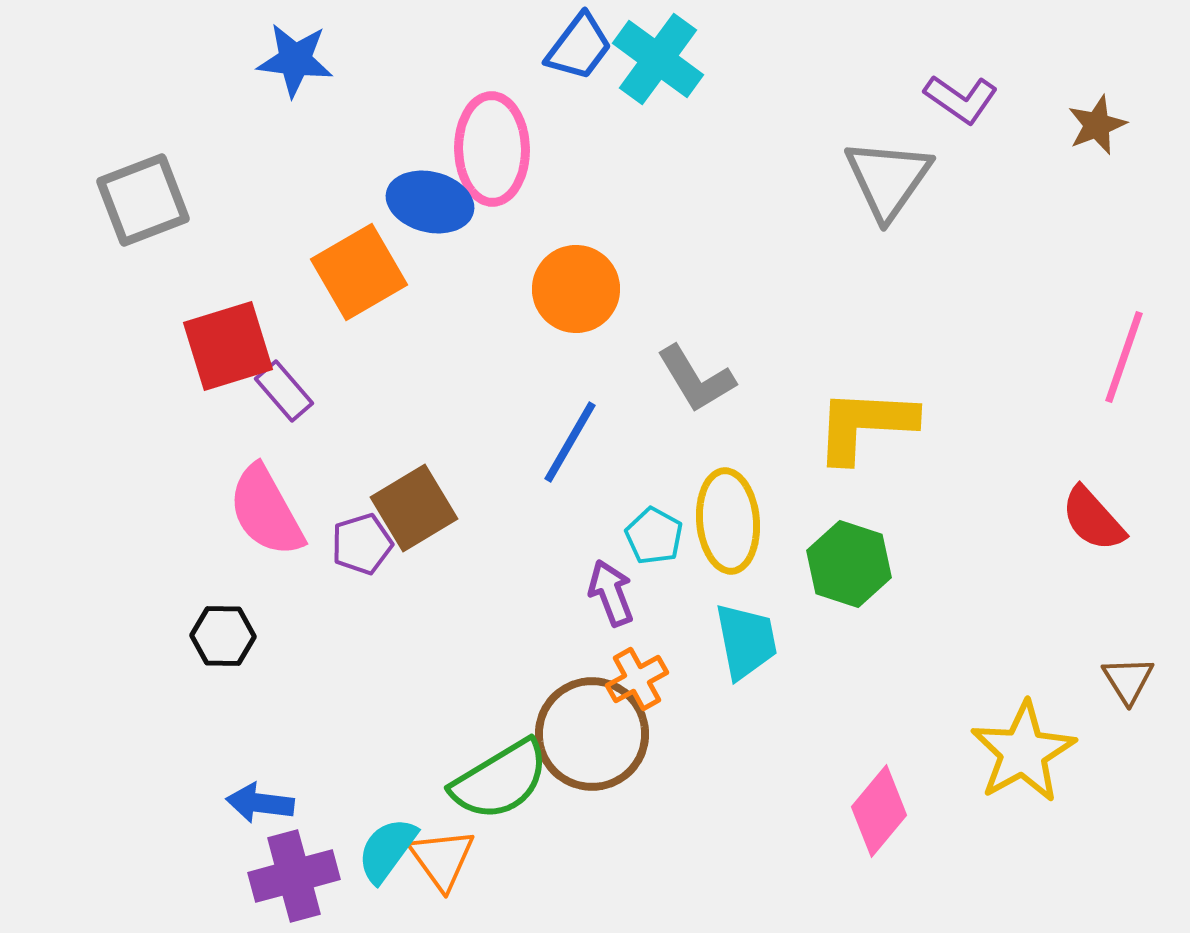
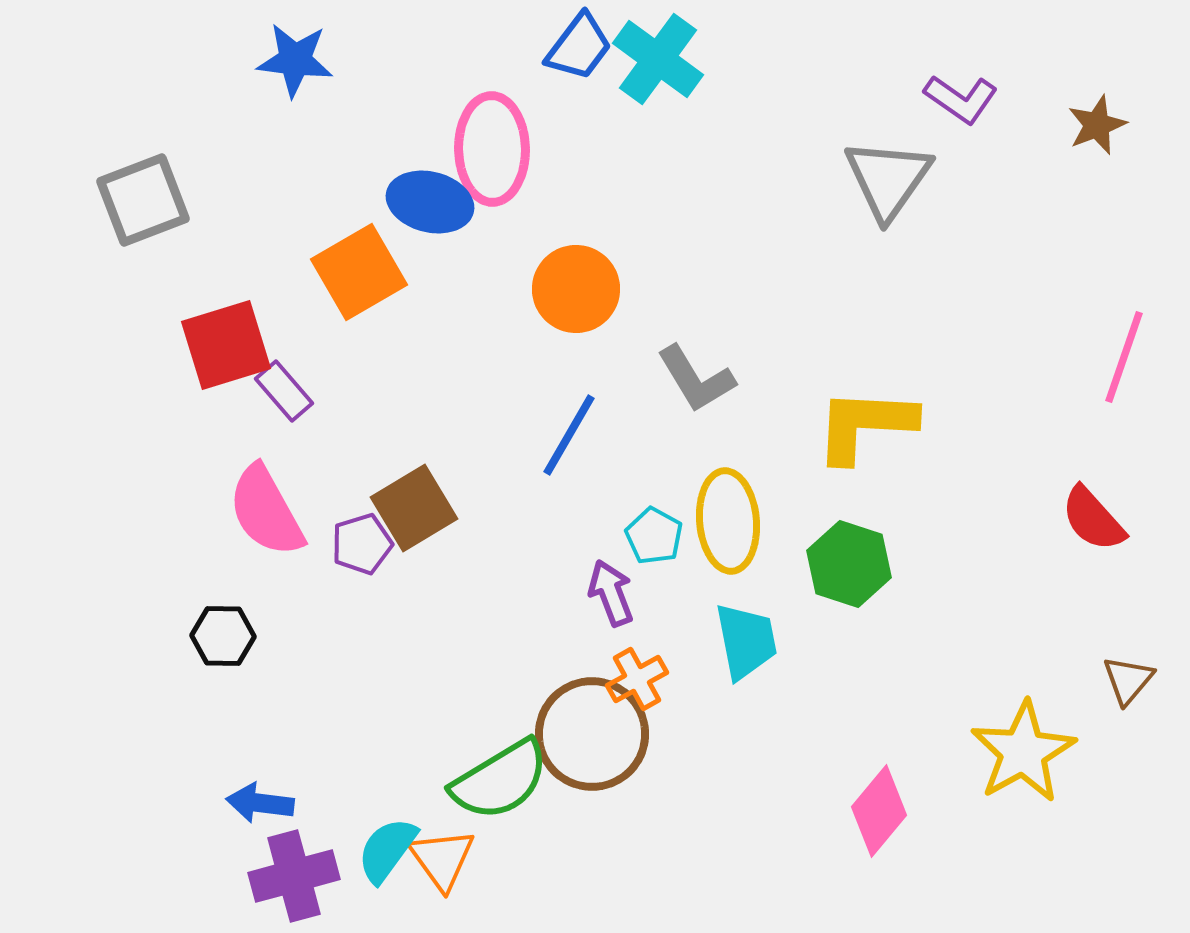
red square: moved 2 px left, 1 px up
blue line: moved 1 px left, 7 px up
brown triangle: rotated 12 degrees clockwise
